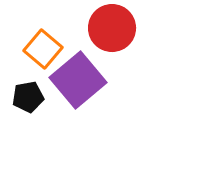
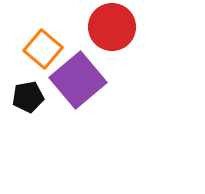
red circle: moved 1 px up
